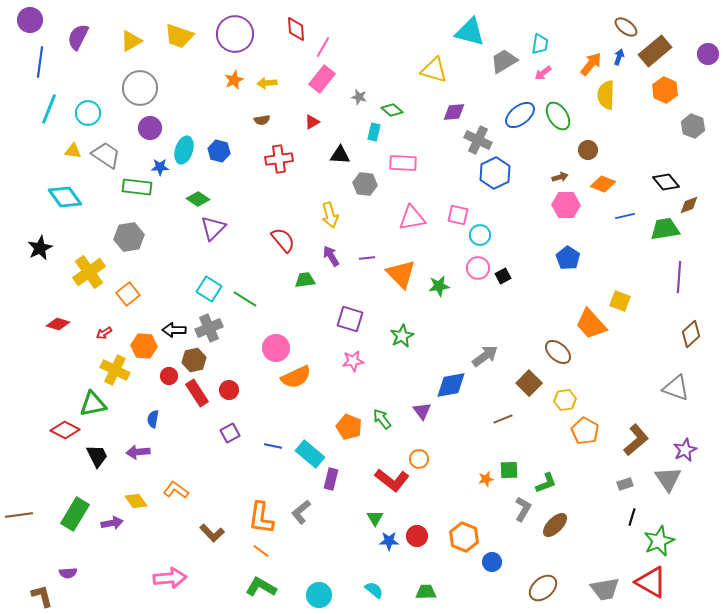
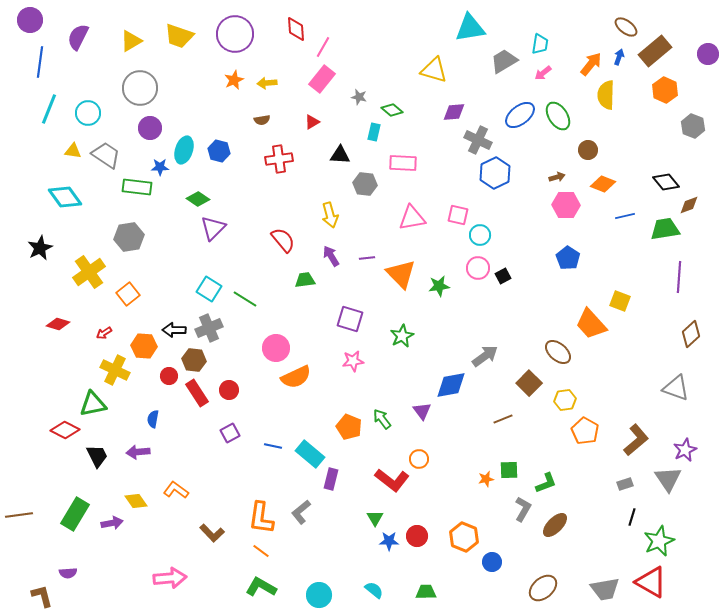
cyan triangle at (470, 32): moved 4 px up; rotated 24 degrees counterclockwise
brown arrow at (560, 177): moved 3 px left
brown hexagon at (194, 360): rotated 20 degrees clockwise
